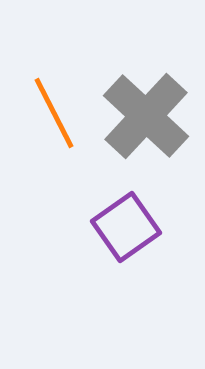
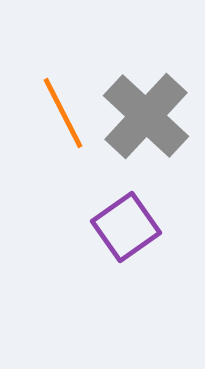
orange line: moved 9 px right
